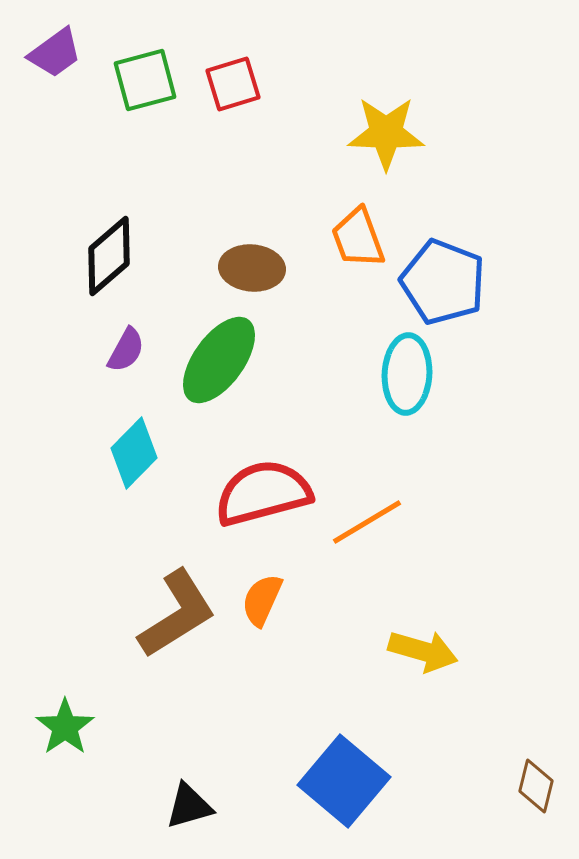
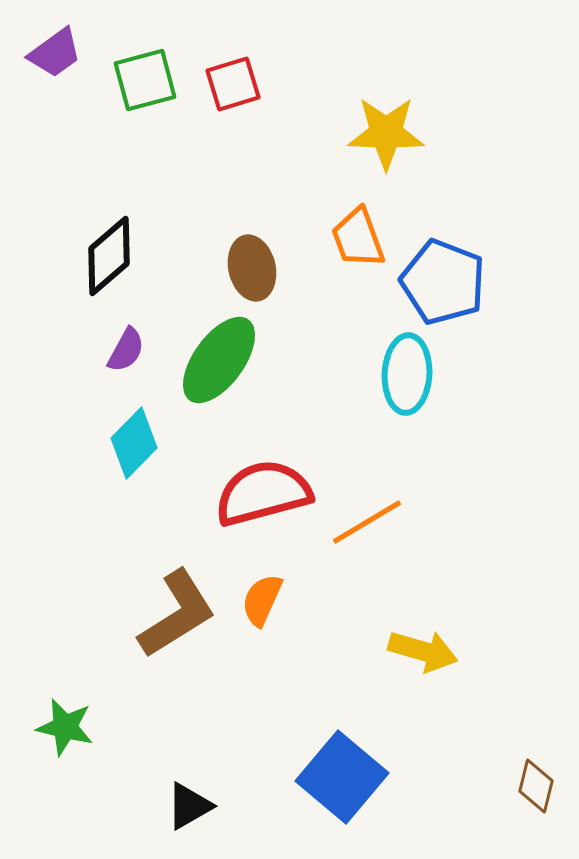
brown ellipse: rotated 72 degrees clockwise
cyan diamond: moved 10 px up
green star: rotated 24 degrees counterclockwise
blue square: moved 2 px left, 4 px up
black triangle: rotated 14 degrees counterclockwise
